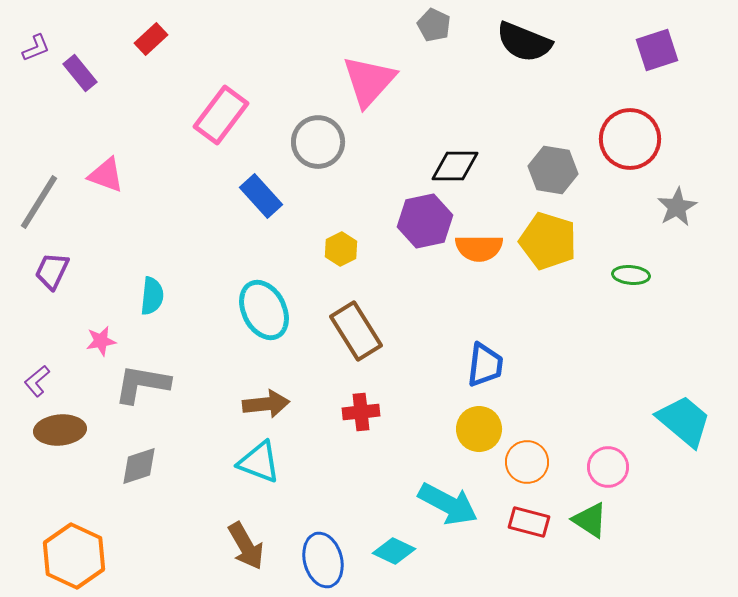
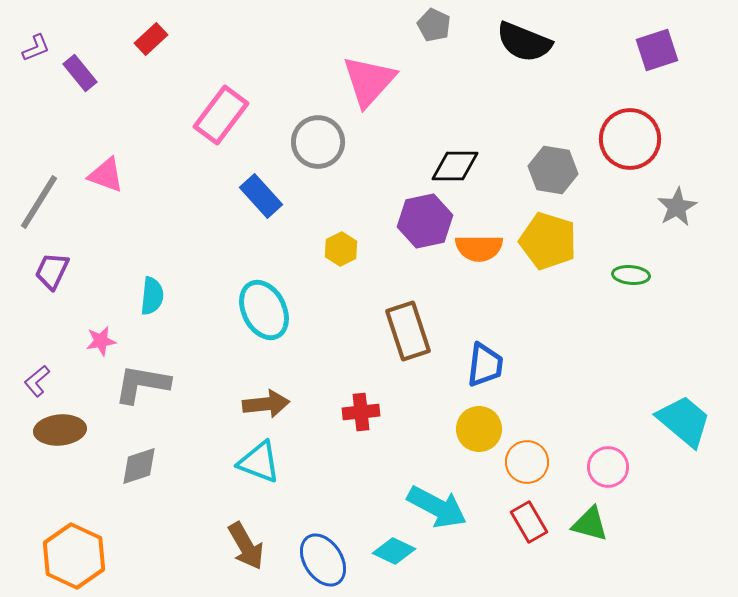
brown rectangle at (356, 331): moved 52 px right; rotated 14 degrees clockwise
cyan arrow at (448, 504): moved 11 px left, 3 px down
green triangle at (590, 520): moved 4 px down; rotated 18 degrees counterclockwise
red rectangle at (529, 522): rotated 45 degrees clockwise
blue ellipse at (323, 560): rotated 18 degrees counterclockwise
